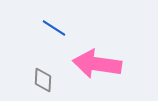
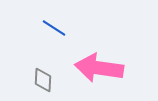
pink arrow: moved 2 px right, 4 px down
